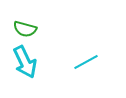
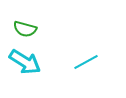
cyan arrow: rotated 32 degrees counterclockwise
